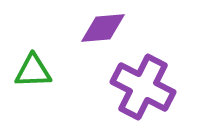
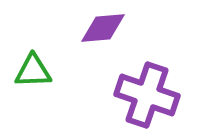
purple cross: moved 4 px right, 8 px down; rotated 8 degrees counterclockwise
